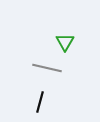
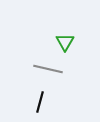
gray line: moved 1 px right, 1 px down
